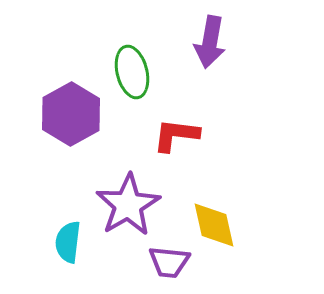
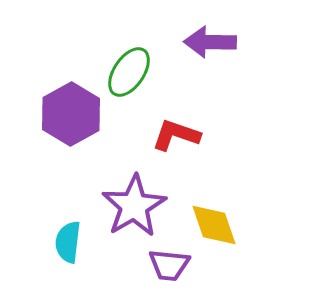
purple arrow: rotated 81 degrees clockwise
green ellipse: moved 3 px left; rotated 48 degrees clockwise
red L-shape: rotated 12 degrees clockwise
purple star: moved 6 px right, 1 px down
yellow diamond: rotated 6 degrees counterclockwise
purple trapezoid: moved 3 px down
